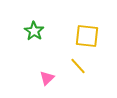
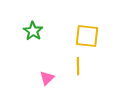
green star: moved 1 px left
yellow line: rotated 42 degrees clockwise
